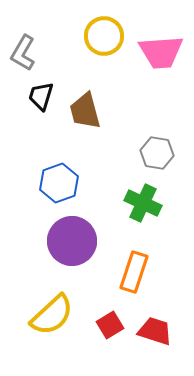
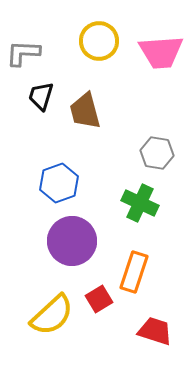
yellow circle: moved 5 px left, 5 px down
gray L-shape: rotated 63 degrees clockwise
green cross: moved 3 px left
red square: moved 11 px left, 26 px up
